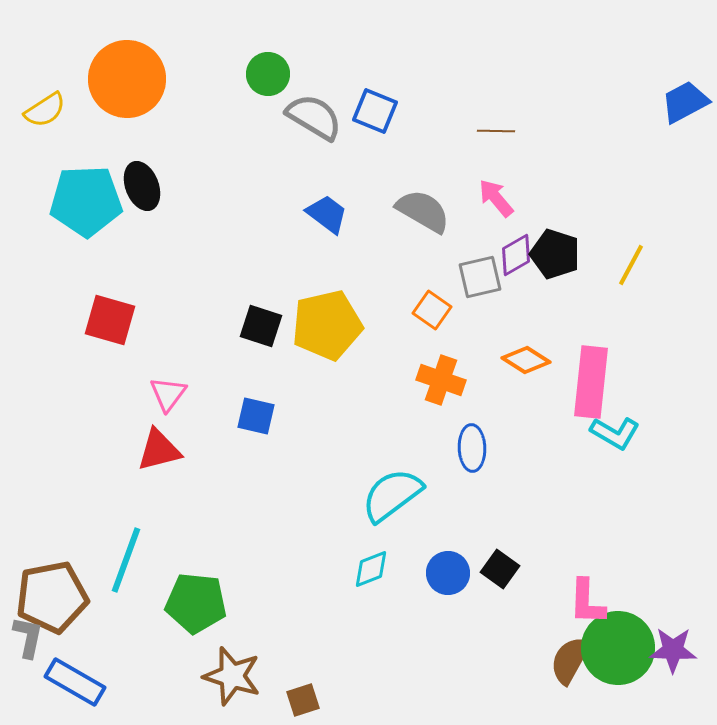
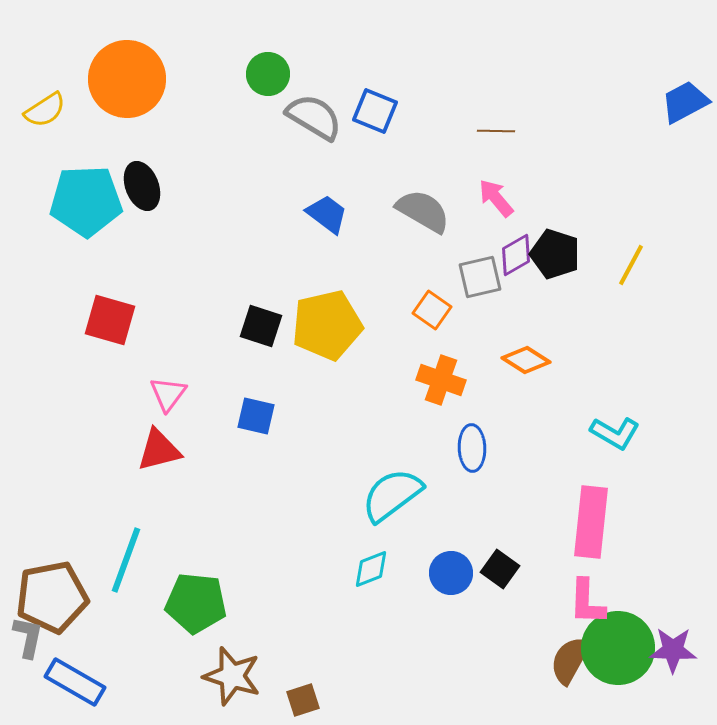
pink rectangle at (591, 382): moved 140 px down
blue circle at (448, 573): moved 3 px right
